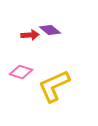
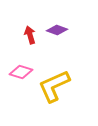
purple diamond: moved 7 px right; rotated 20 degrees counterclockwise
red arrow: rotated 102 degrees counterclockwise
